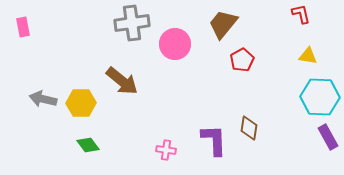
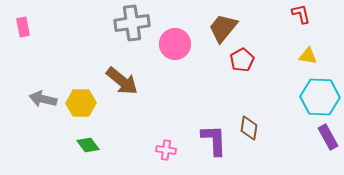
brown trapezoid: moved 4 px down
